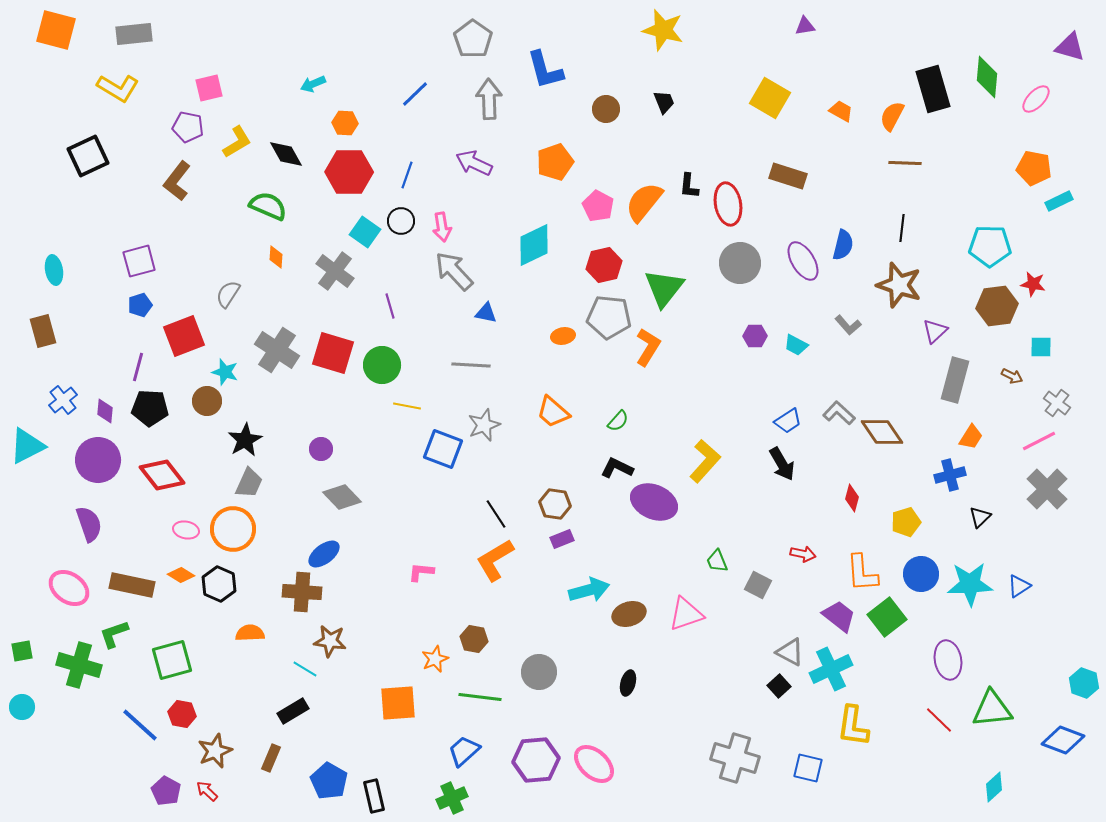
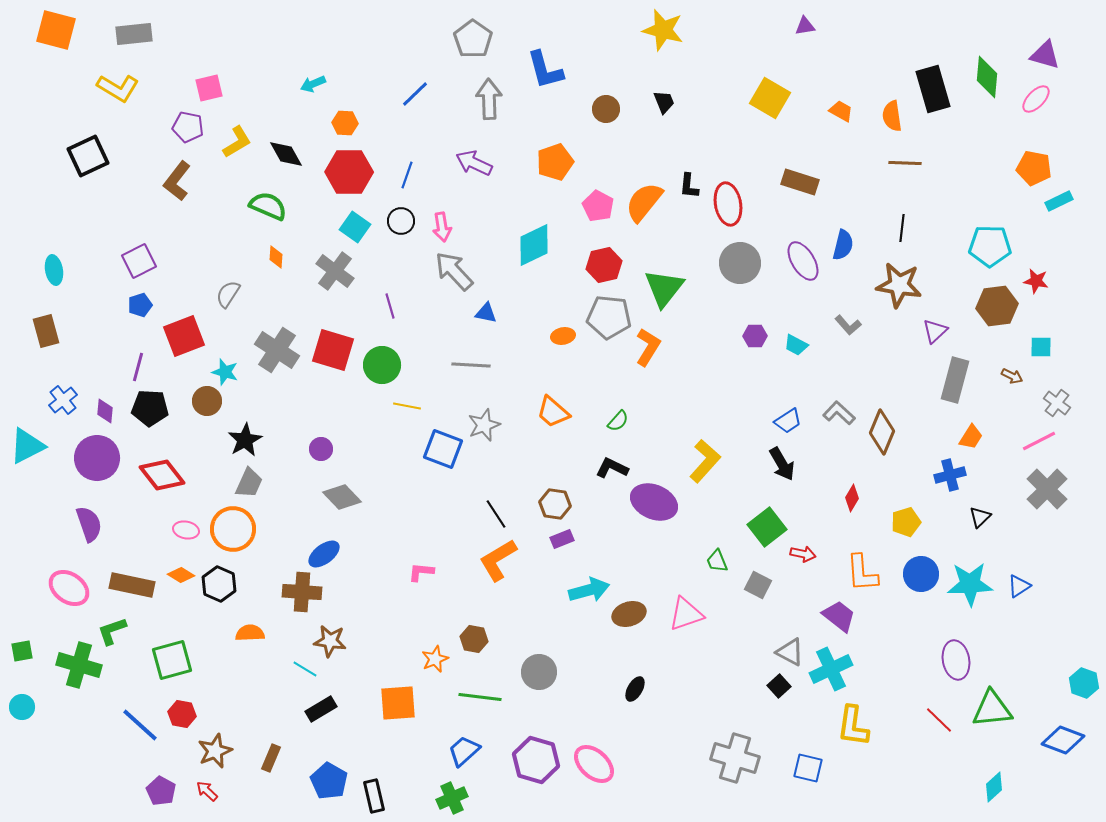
purple triangle at (1070, 47): moved 25 px left, 8 px down
orange semicircle at (892, 116): rotated 36 degrees counterclockwise
brown rectangle at (788, 176): moved 12 px right, 6 px down
cyan square at (365, 232): moved 10 px left, 5 px up
purple square at (139, 261): rotated 12 degrees counterclockwise
red star at (1033, 284): moved 3 px right, 3 px up
brown star at (899, 285): rotated 9 degrees counterclockwise
brown rectangle at (43, 331): moved 3 px right
red square at (333, 353): moved 3 px up
brown diamond at (882, 432): rotated 57 degrees clockwise
purple circle at (98, 460): moved 1 px left, 2 px up
black L-shape at (617, 468): moved 5 px left
red diamond at (852, 498): rotated 16 degrees clockwise
orange L-shape at (495, 560): moved 3 px right
green square at (887, 617): moved 120 px left, 90 px up
green L-shape at (114, 634): moved 2 px left, 3 px up
purple ellipse at (948, 660): moved 8 px right
black ellipse at (628, 683): moved 7 px right, 6 px down; rotated 15 degrees clockwise
black rectangle at (293, 711): moved 28 px right, 2 px up
purple hexagon at (536, 760): rotated 21 degrees clockwise
purple pentagon at (166, 791): moved 5 px left
